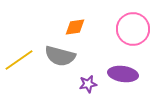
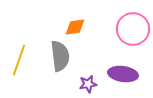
gray semicircle: rotated 112 degrees counterclockwise
yellow line: rotated 36 degrees counterclockwise
